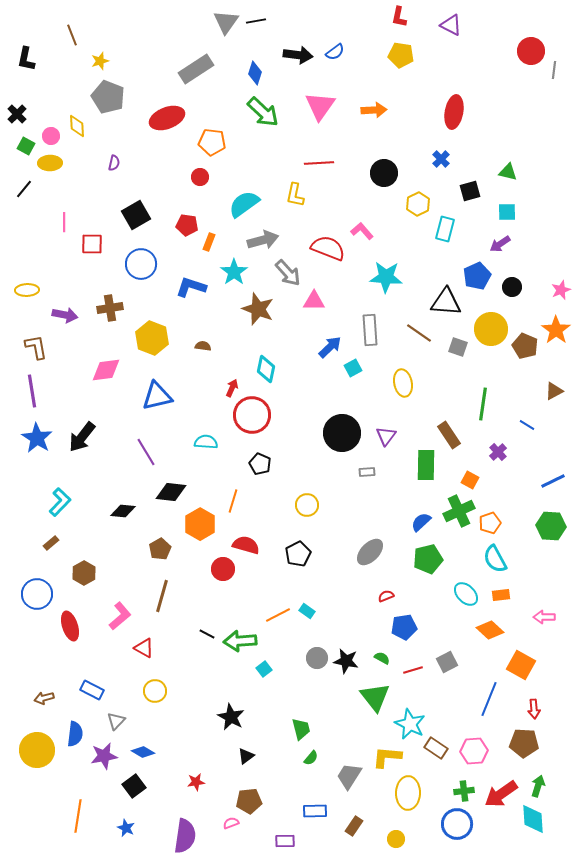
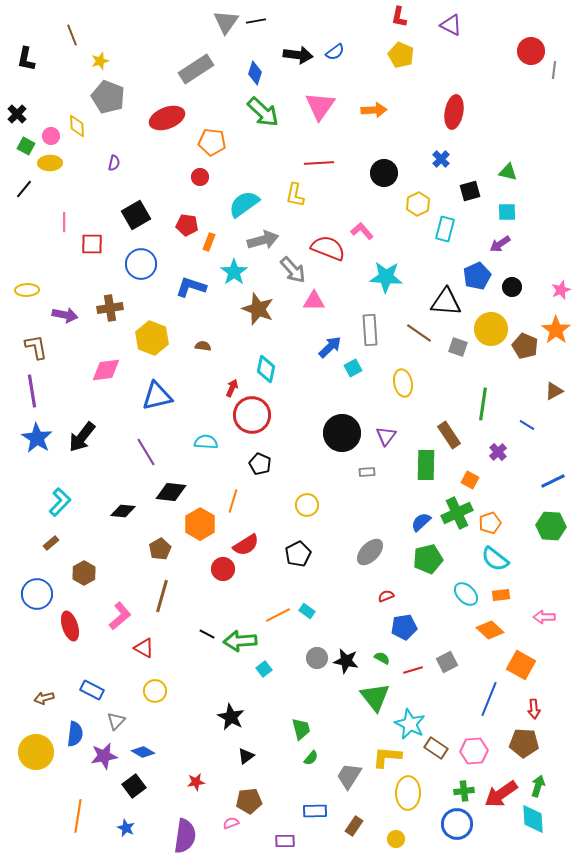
yellow pentagon at (401, 55): rotated 15 degrees clockwise
gray arrow at (288, 273): moved 5 px right, 3 px up
green cross at (459, 511): moved 2 px left, 2 px down
red semicircle at (246, 545): rotated 132 degrees clockwise
cyan semicircle at (495, 559): rotated 24 degrees counterclockwise
yellow circle at (37, 750): moved 1 px left, 2 px down
